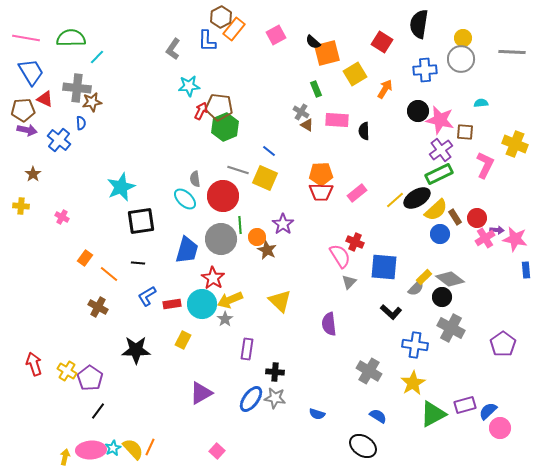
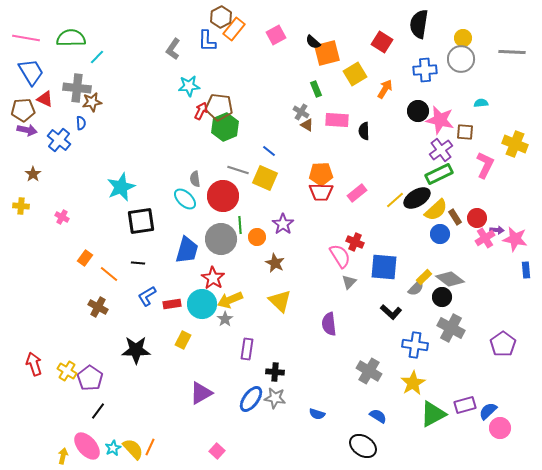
brown star at (267, 250): moved 8 px right, 13 px down
pink ellipse at (91, 450): moved 4 px left, 4 px up; rotated 52 degrees clockwise
yellow arrow at (65, 457): moved 2 px left, 1 px up
